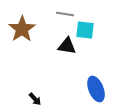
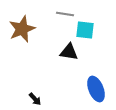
brown star: rotated 12 degrees clockwise
black triangle: moved 2 px right, 6 px down
